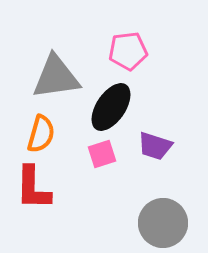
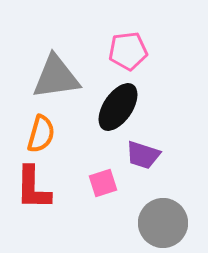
black ellipse: moved 7 px right
purple trapezoid: moved 12 px left, 9 px down
pink square: moved 1 px right, 29 px down
